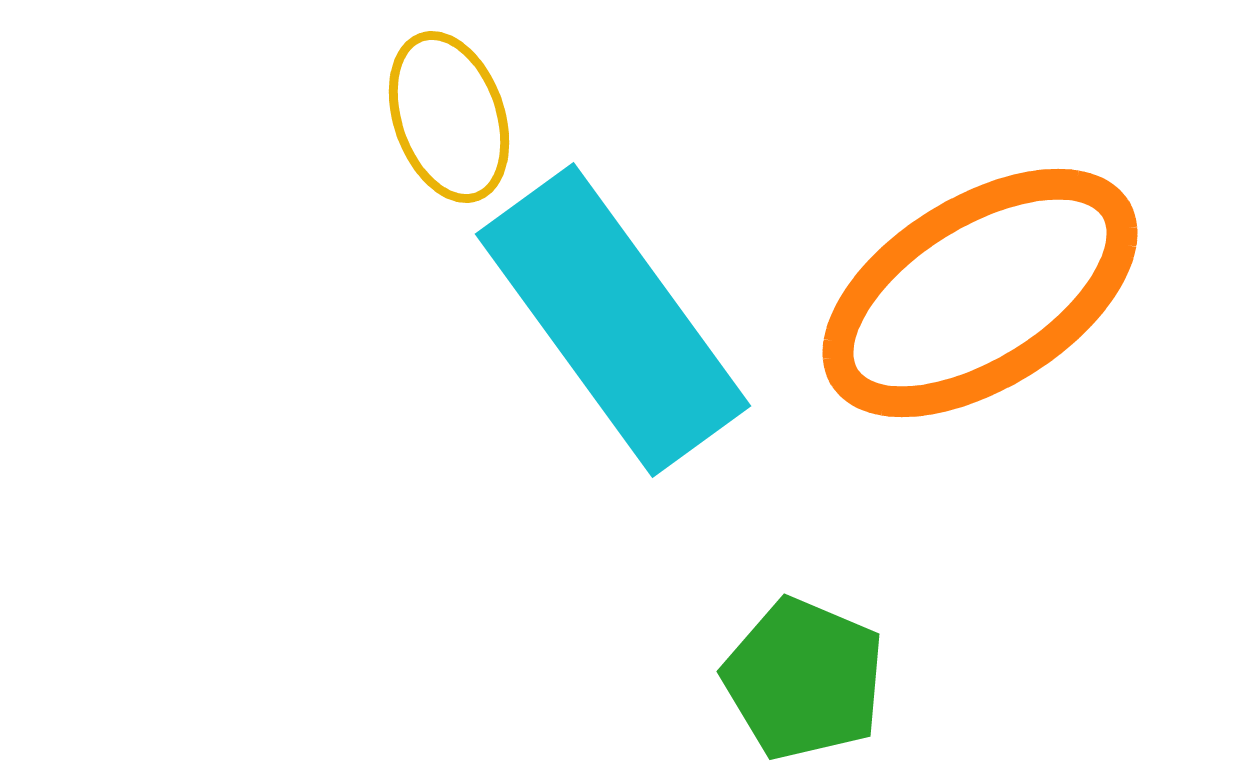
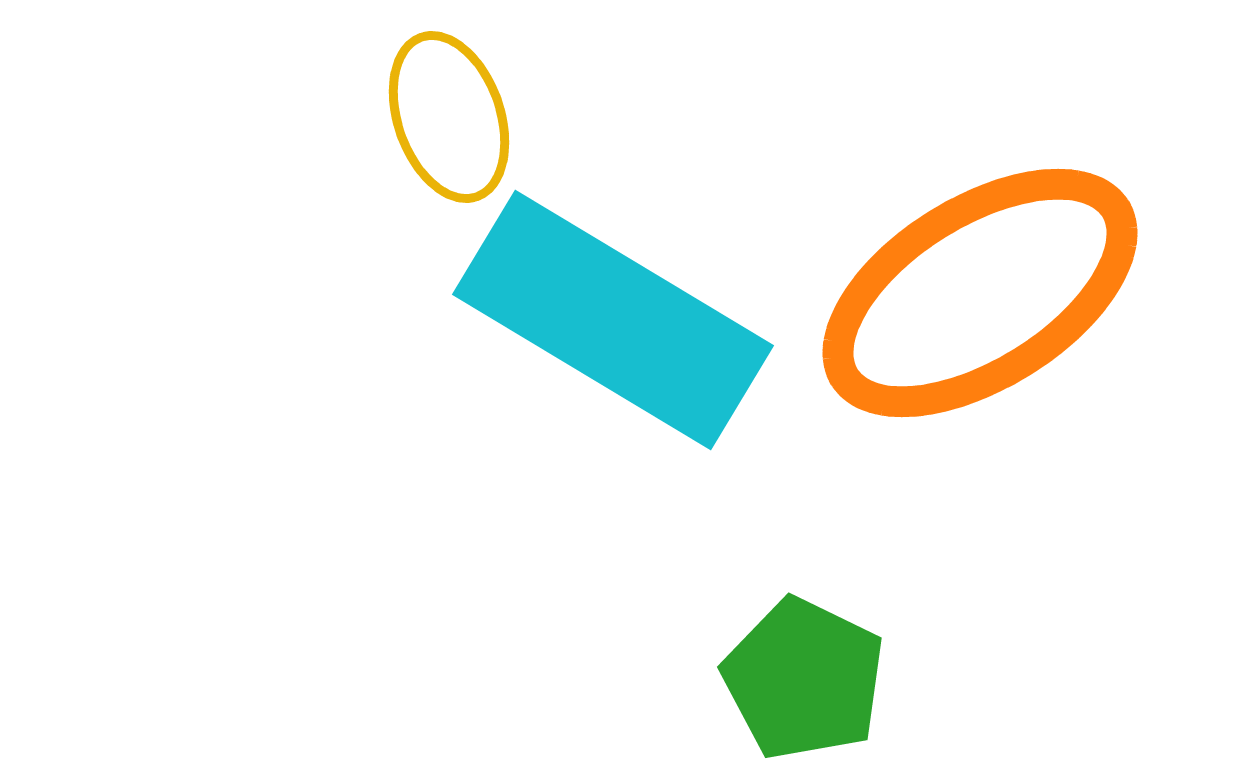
cyan rectangle: rotated 23 degrees counterclockwise
green pentagon: rotated 3 degrees clockwise
